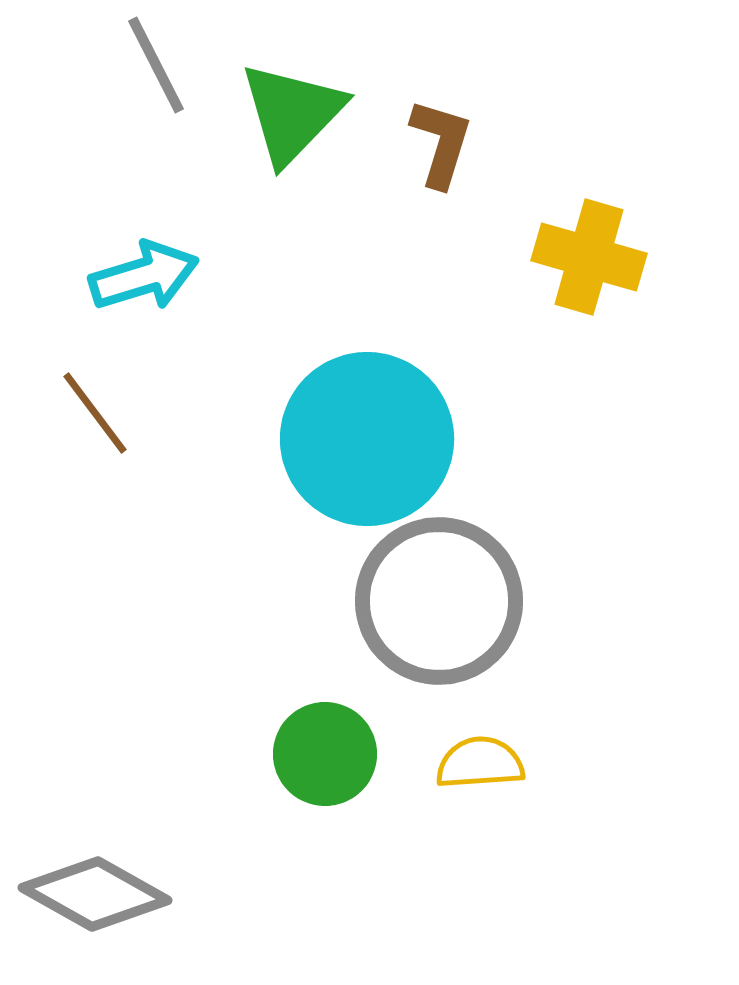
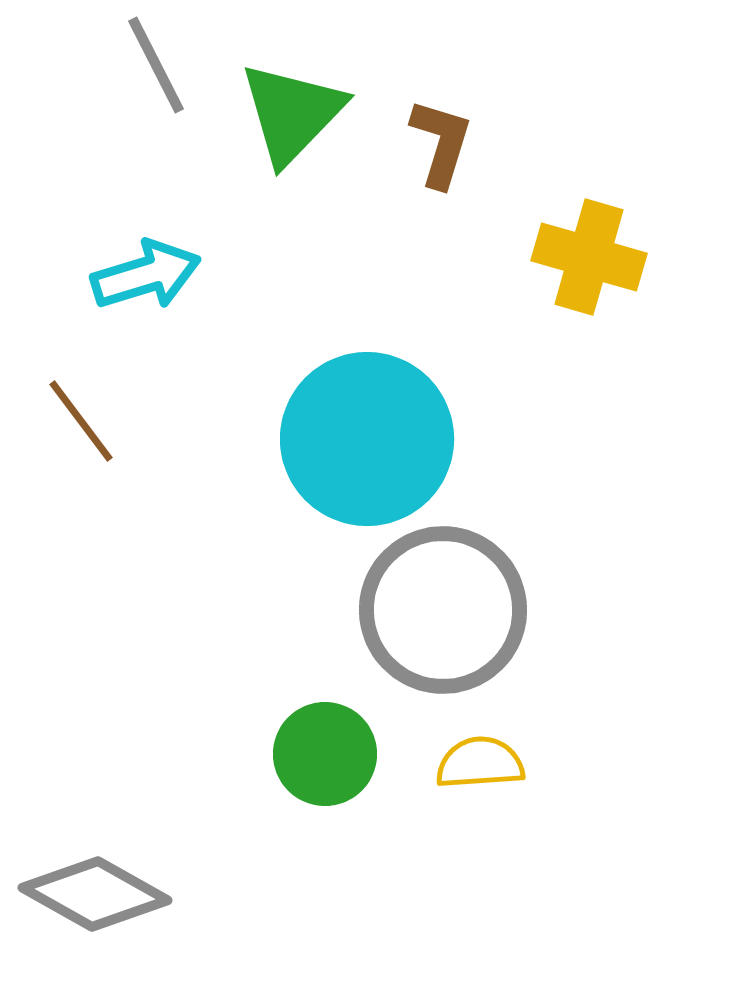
cyan arrow: moved 2 px right, 1 px up
brown line: moved 14 px left, 8 px down
gray circle: moved 4 px right, 9 px down
